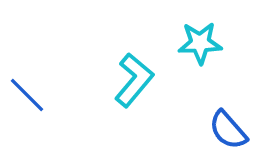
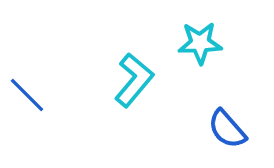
blue semicircle: moved 1 px left, 1 px up
